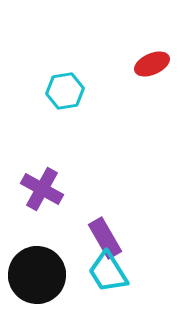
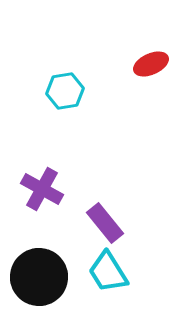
red ellipse: moved 1 px left
purple rectangle: moved 15 px up; rotated 9 degrees counterclockwise
black circle: moved 2 px right, 2 px down
